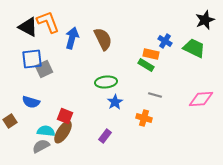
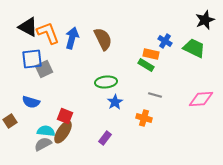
orange L-shape: moved 11 px down
purple rectangle: moved 2 px down
gray semicircle: moved 2 px right, 2 px up
